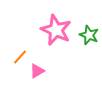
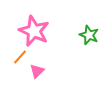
pink star: moved 22 px left, 1 px down
pink triangle: rotated 14 degrees counterclockwise
